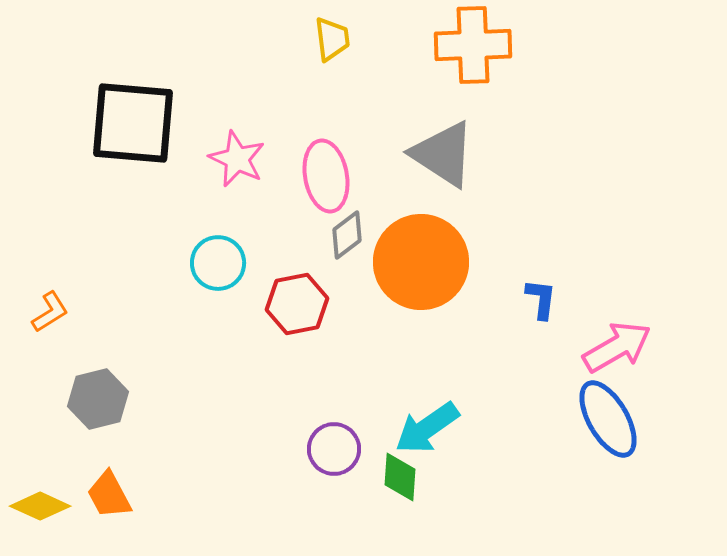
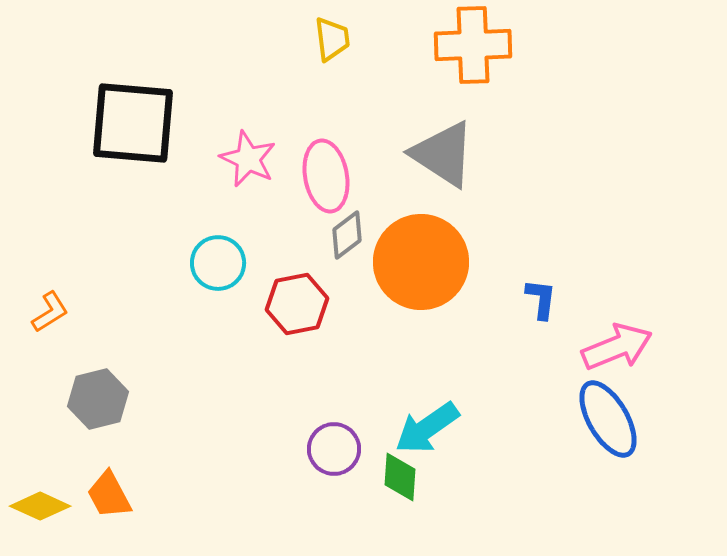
pink star: moved 11 px right
pink arrow: rotated 8 degrees clockwise
